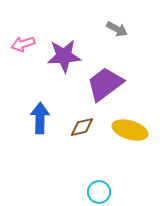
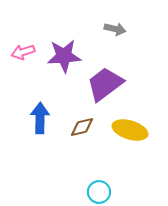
gray arrow: moved 2 px left; rotated 15 degrees counterclockwise
pink arrow: moved 8 px down
